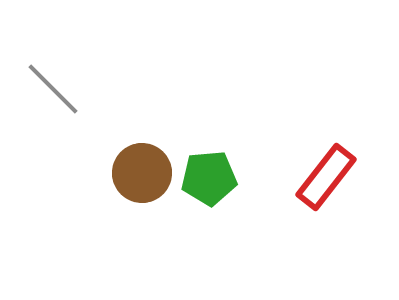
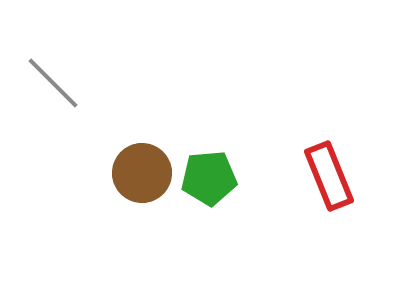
gray line: moved 6 px up
red rectangle: moved 3 px right, 1 px up; rotated 60 degrees counterclockwise
